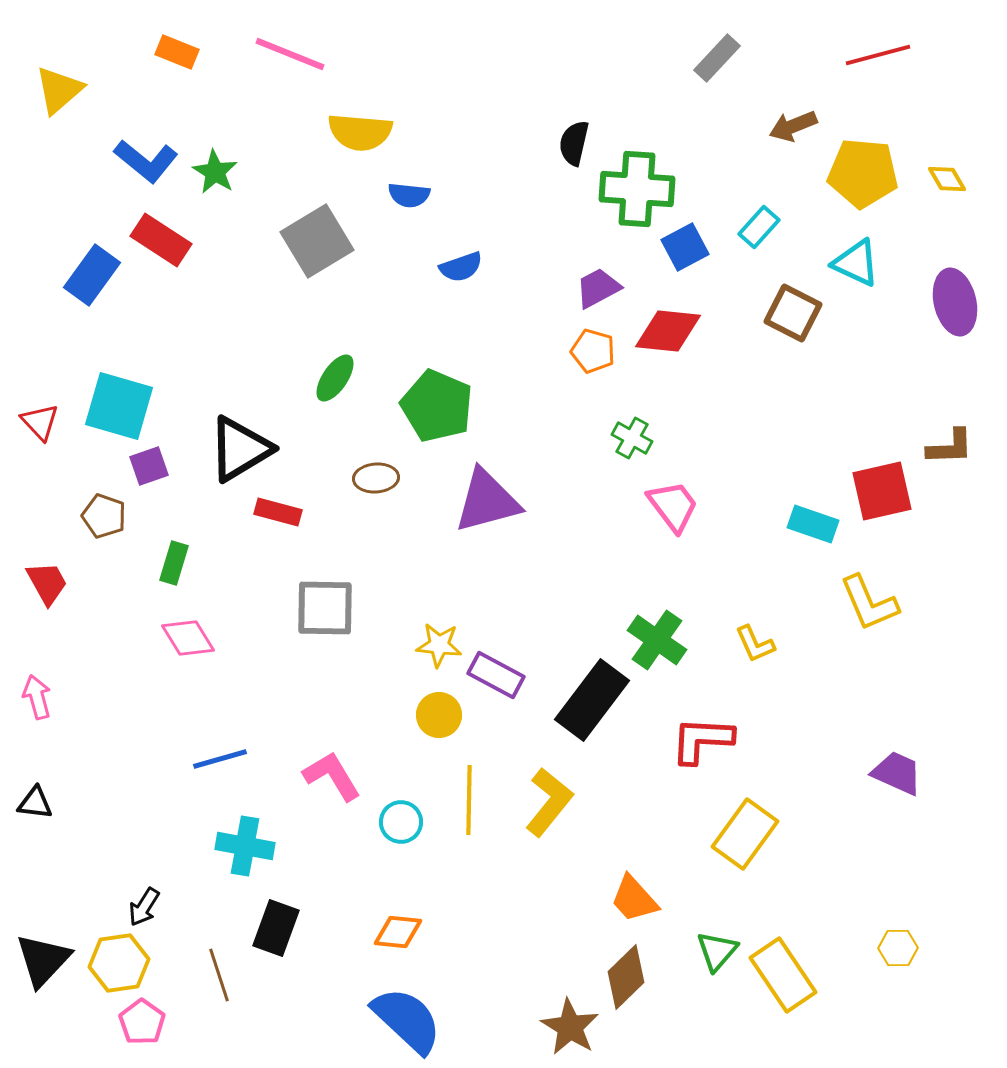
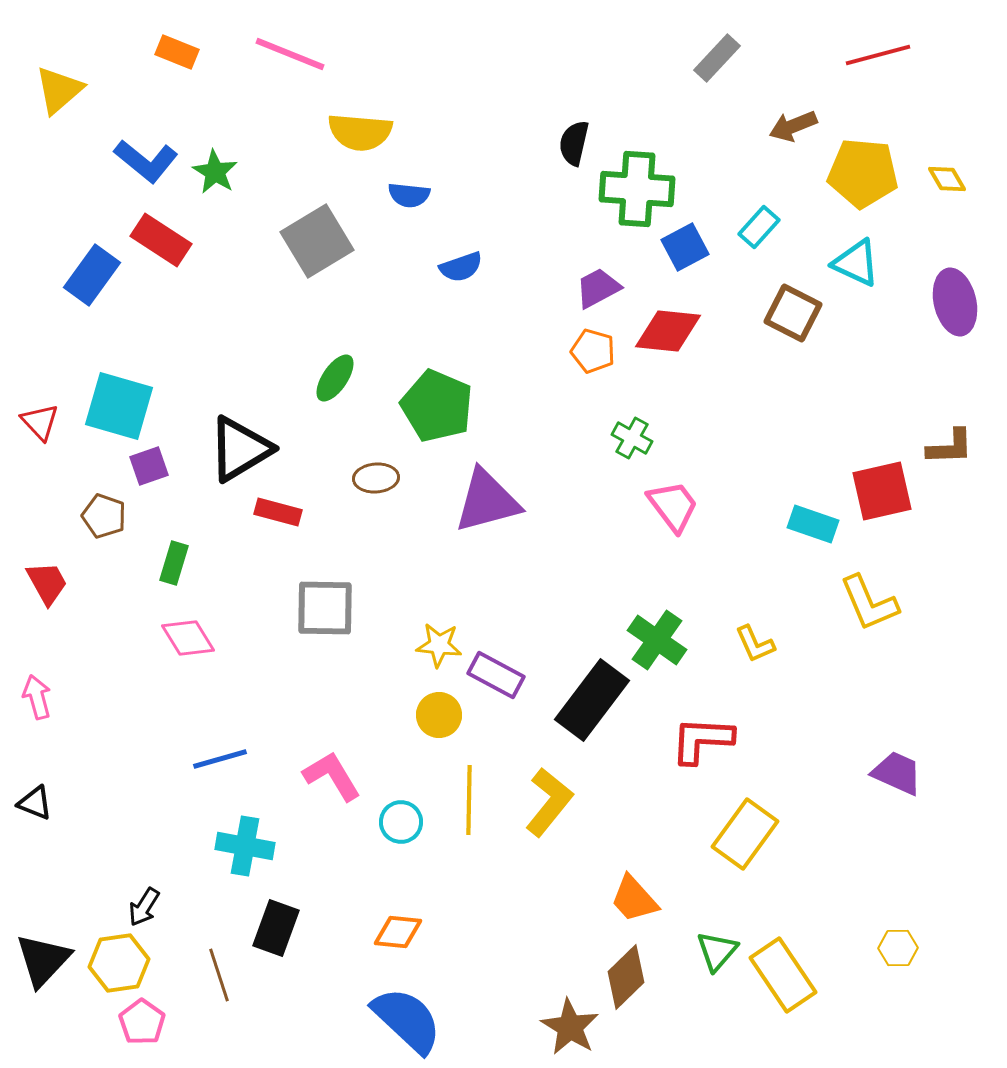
black triangle at (35, 803): rotated 15 degrees clockwise
